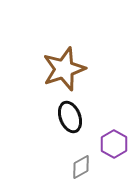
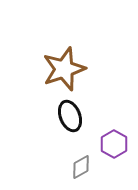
black ellipse: moved 1 px up
